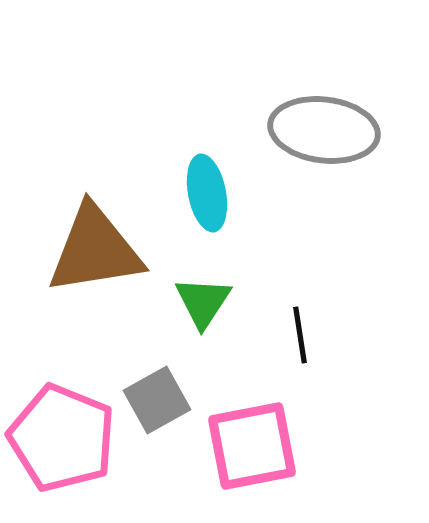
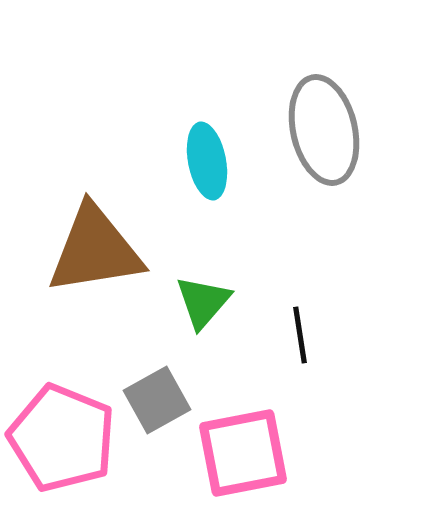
gray ellipse: rotated 70 degrees clockwise
cyan ellipse: moved 32 px up
green triangle: rotated 8 degrees clockwise
pink square: moved 9 px left, 7 px down
